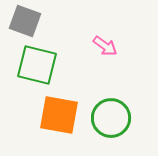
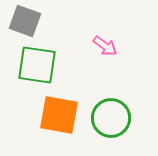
green square: rotated 6 degrees counterclockwise
